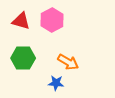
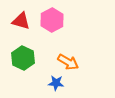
green hexagon: rotated 25 degrees clockwise
